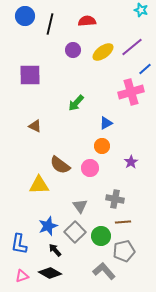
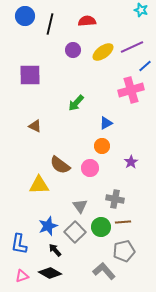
purple line: rotated 15 degrees clockwise
blue line: moved 3 px up
pink cross: moved 2 px up
green circle: moved 9 px up
